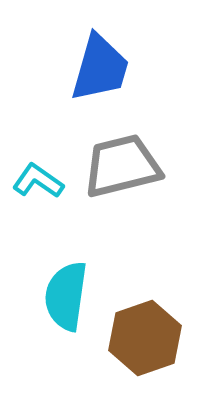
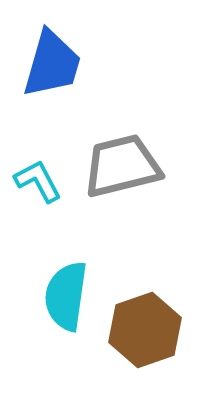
blue trapezoid: moved 48 px left, 4 px up
cyan L-shape: rotated 27 degrees clockwise
brown hexagon: moved 8 px up
